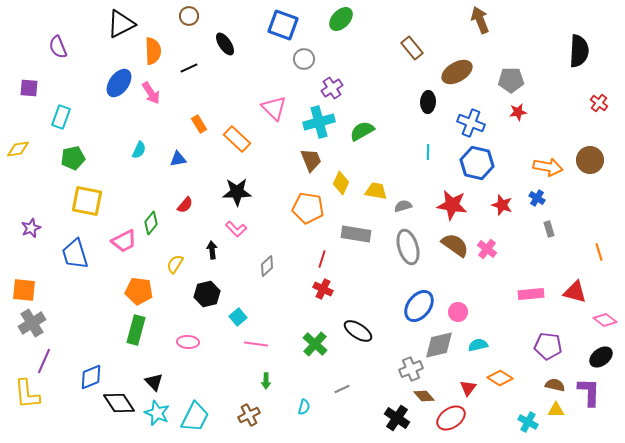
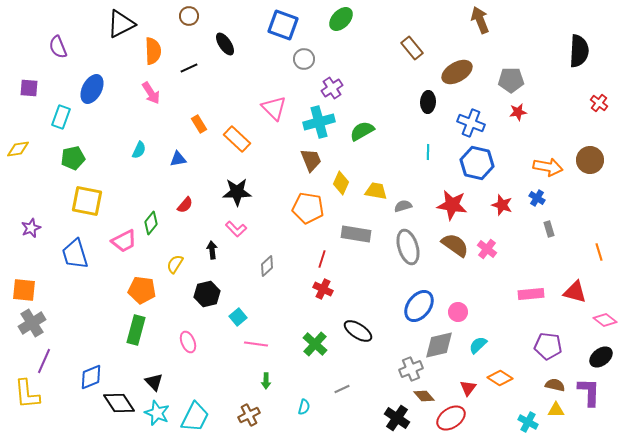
blue ellipse at (119, 83): moved 27 px left, 6 px down; rotated 8 degrees counterclockwise
orange pentagon at (139, 291): moved 3 px right, 1 px up
pink ellipse at (188, 342): rotated 65 degrees clockwise
cyan semicircle at (478, 345): rotated 30 degrees counterclockwise
